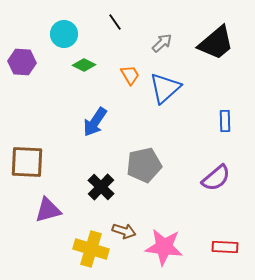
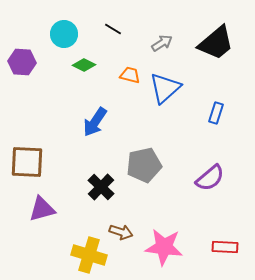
black line: moved 2 px left, 7 px down; rotated 24 degrees counterclockwise
gray arrow: rotated 10 degrees clockwise
orange trapezoid: rotated 45 degrees counterclockwise
blue rectangle: moved 9 px left, 8 px up; rotated 20 degrees clockwise
purple semicircle: moved 6 px left
purple triangle: moved 6 px left, 1 px up
brown arrow: moved 3 px left, 1 px down
yellow cross: moved 2 px left, 6 px down
